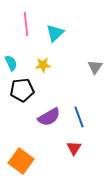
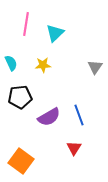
pink line: rotated 15 degrees clockwise
black pentagon: moved 2 px left, 7 px down
blue line: moved 2 px up
